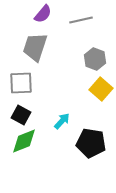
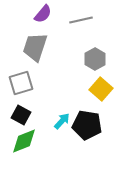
gray hexagon: rotated 10 degrees clockwise
gray square: rotated 15 degrees counterclockwise
black pentagon: moved 4 px left, 18 px up
